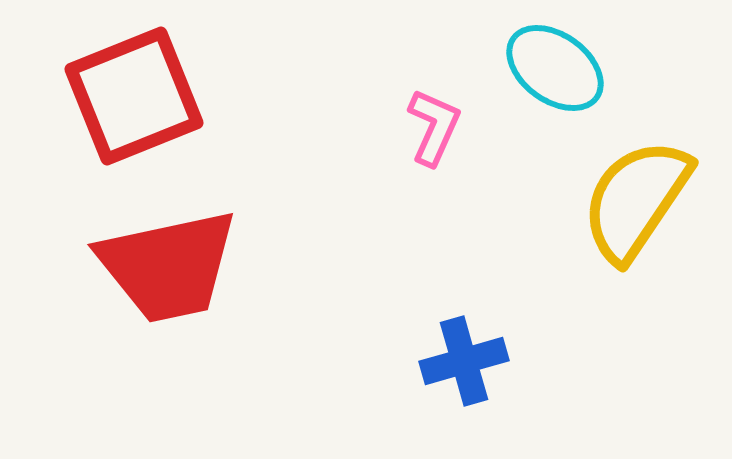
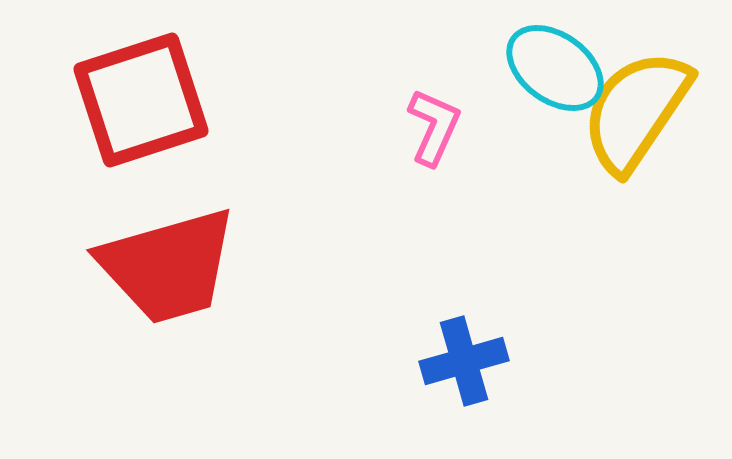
red square: moved 7 px right, 4 px down; rotated 4 degrees clockwise
yellow semicircle: moved 89 px up
red trapezoid: rotated 4 degrees counterclockwise
